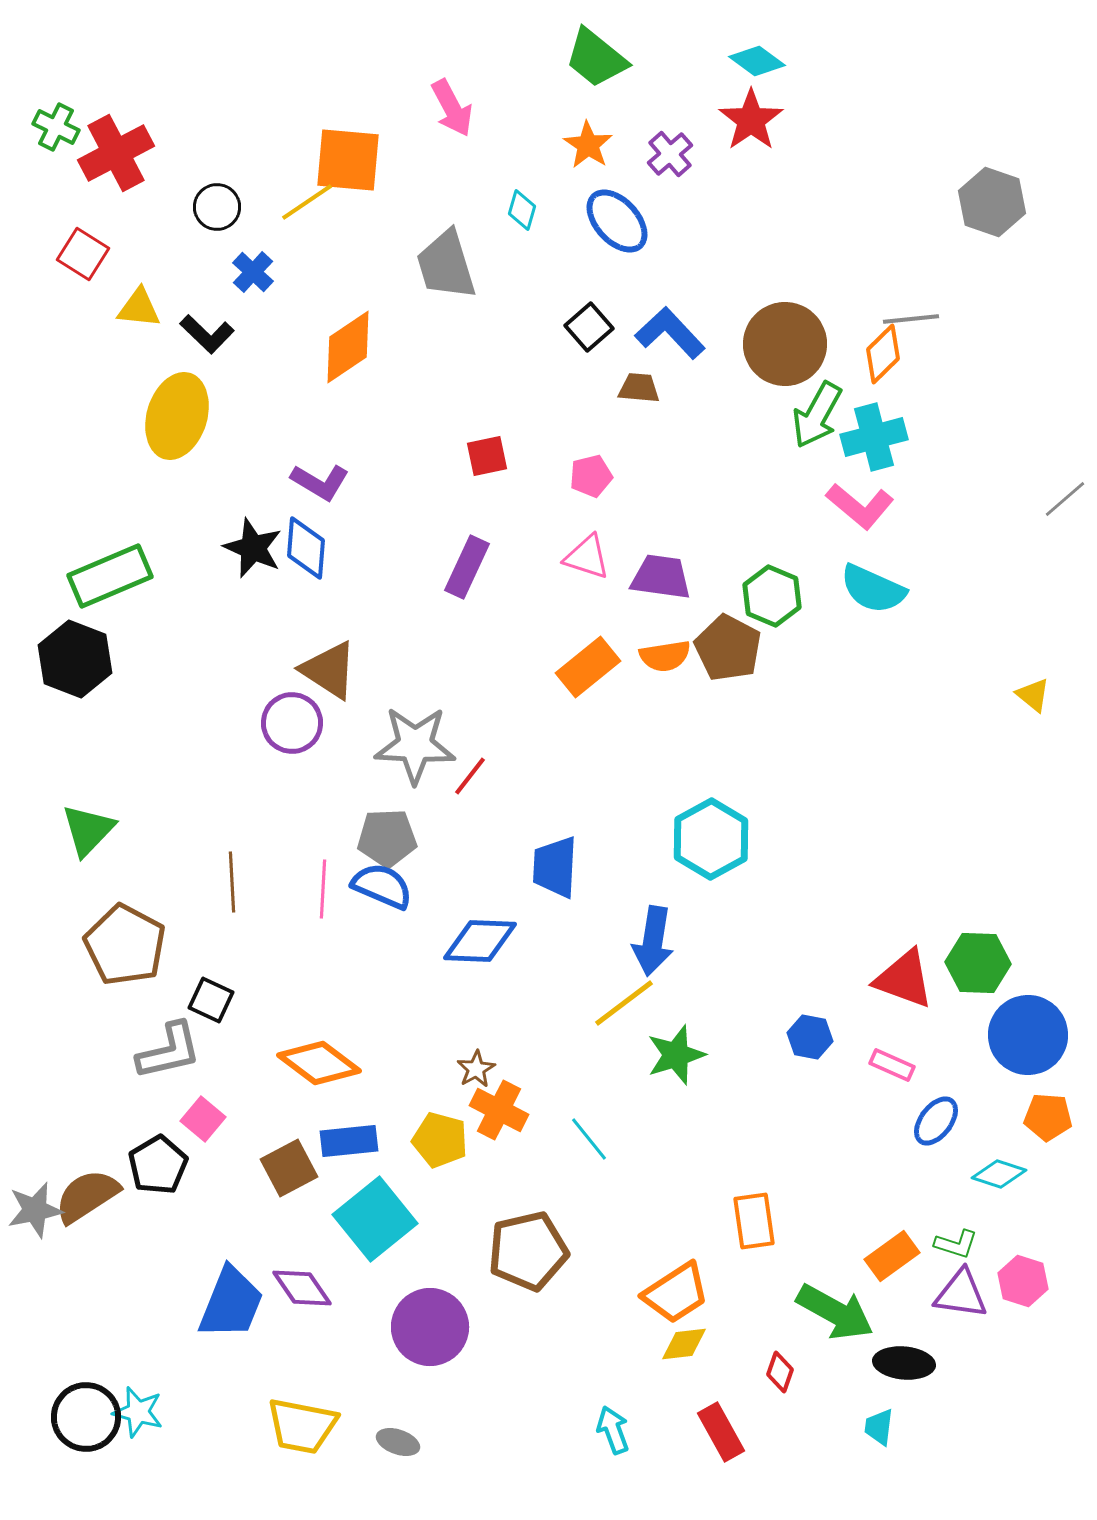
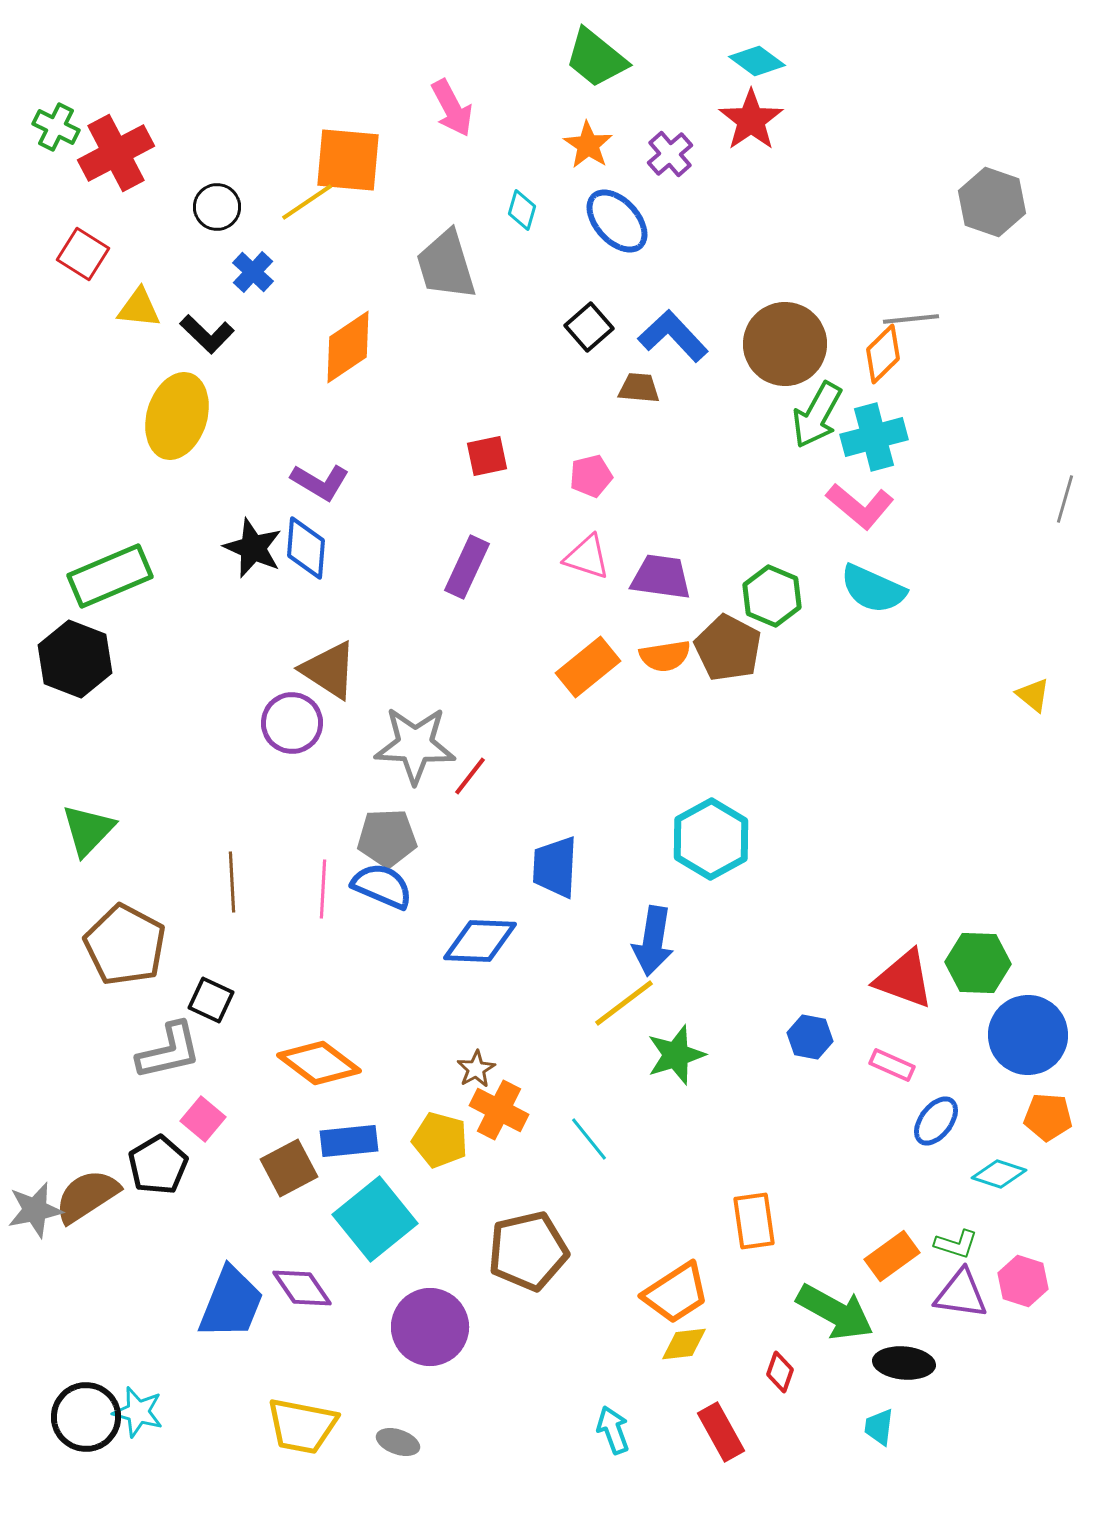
blue L-shape at (670, 333): moved 3 px right, 3 px down
gray line at (1065, 499): rotated 33 degrees counterclockwise
